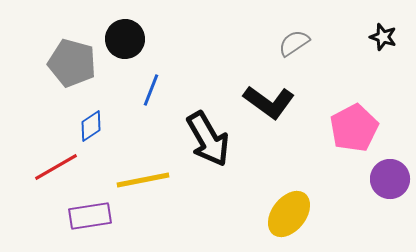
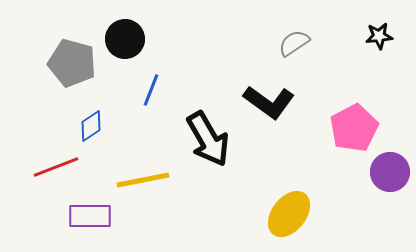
black star: moved 4 px left, 1 px up; rotated 24 degrees counterclockwise
red line: rotated 9 degrees clockwise
purple circle: moved 7 px up
purple rectangle: rotated 9 degrees clockwise
